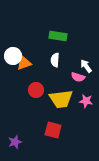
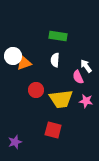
pink semicircle: rotated 48 degrees clockwise
